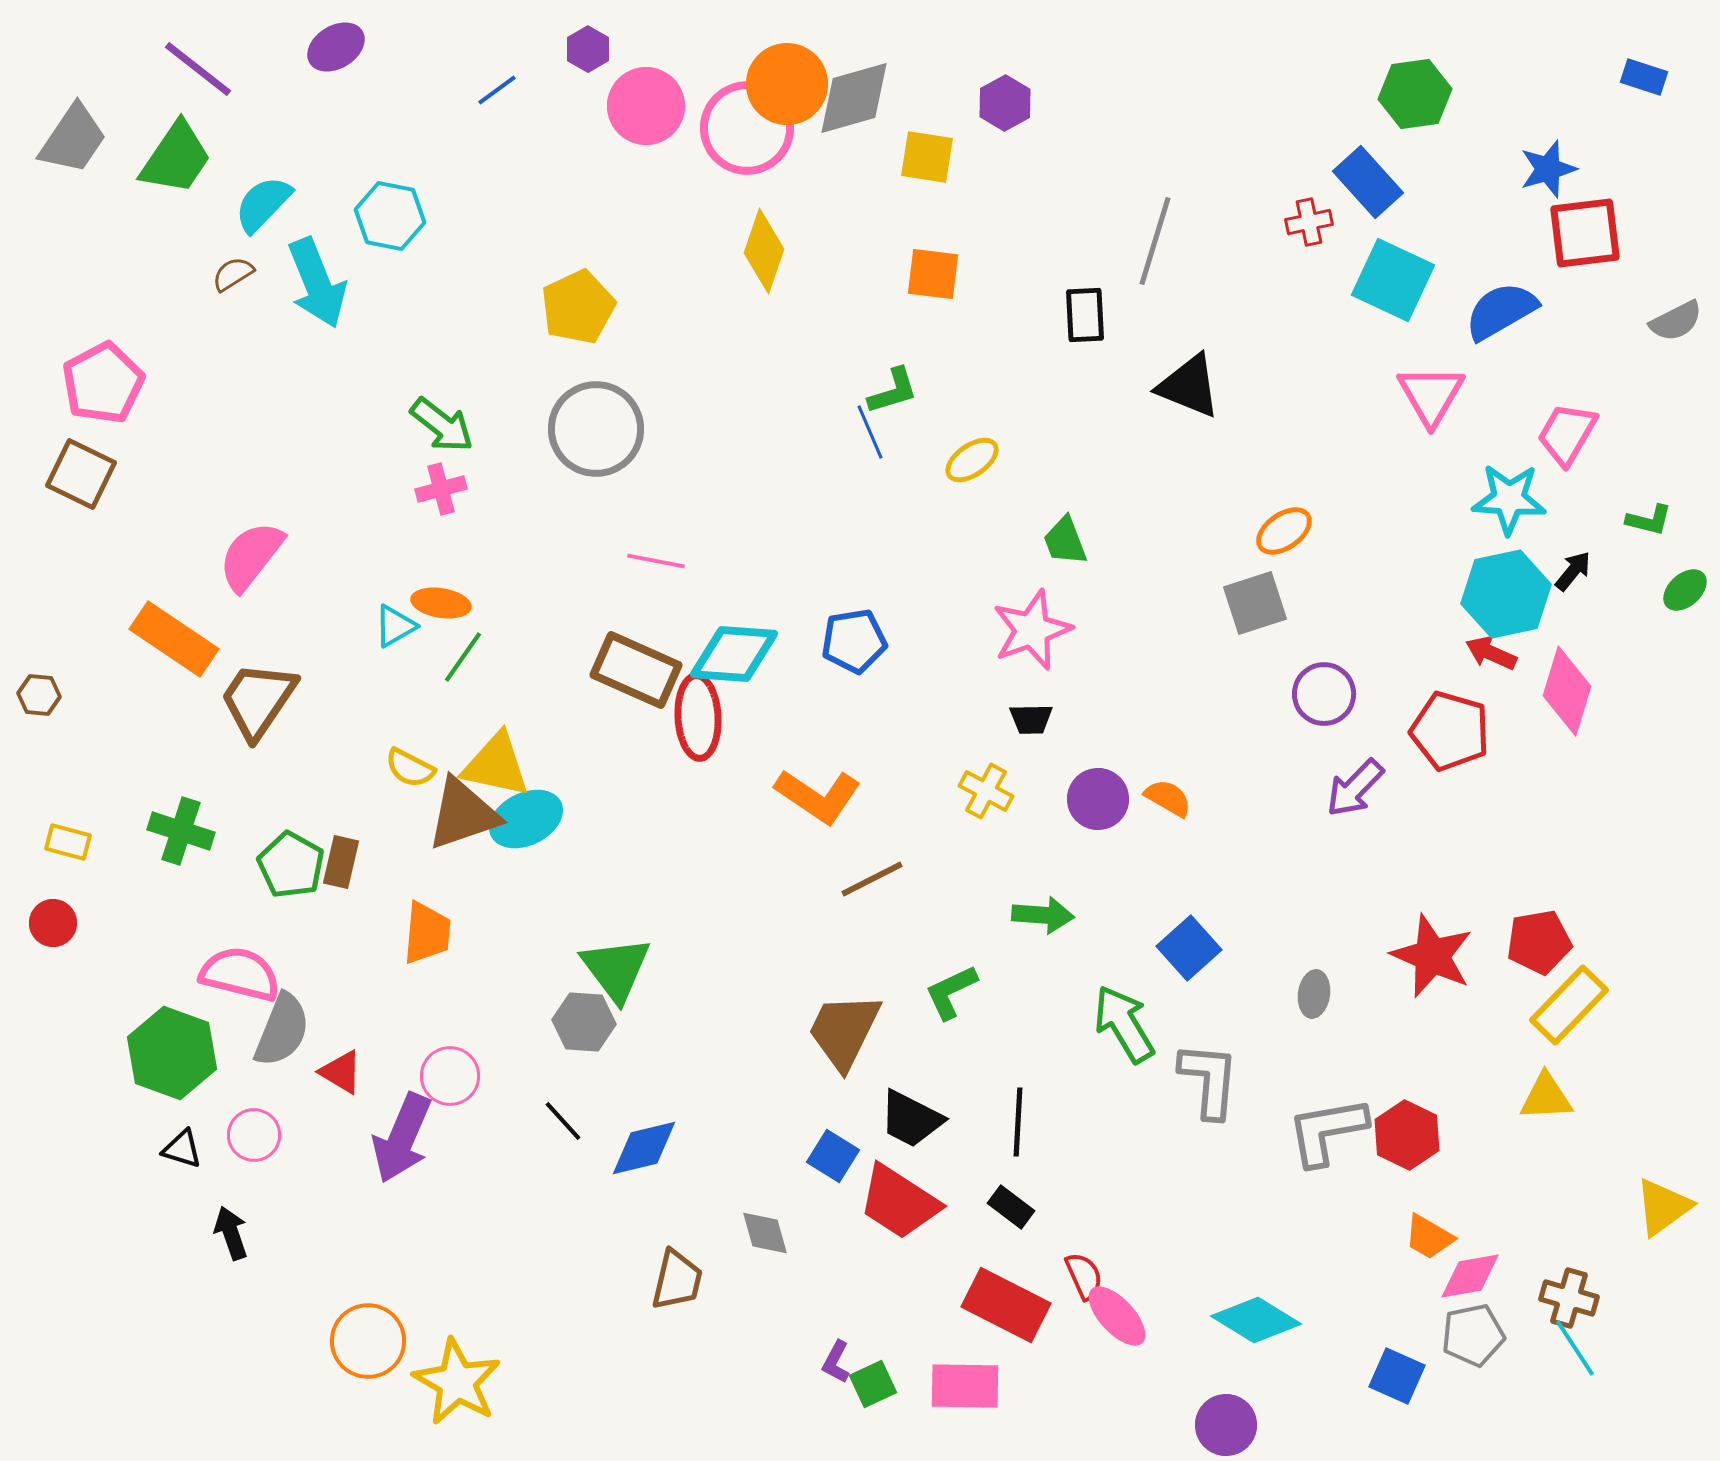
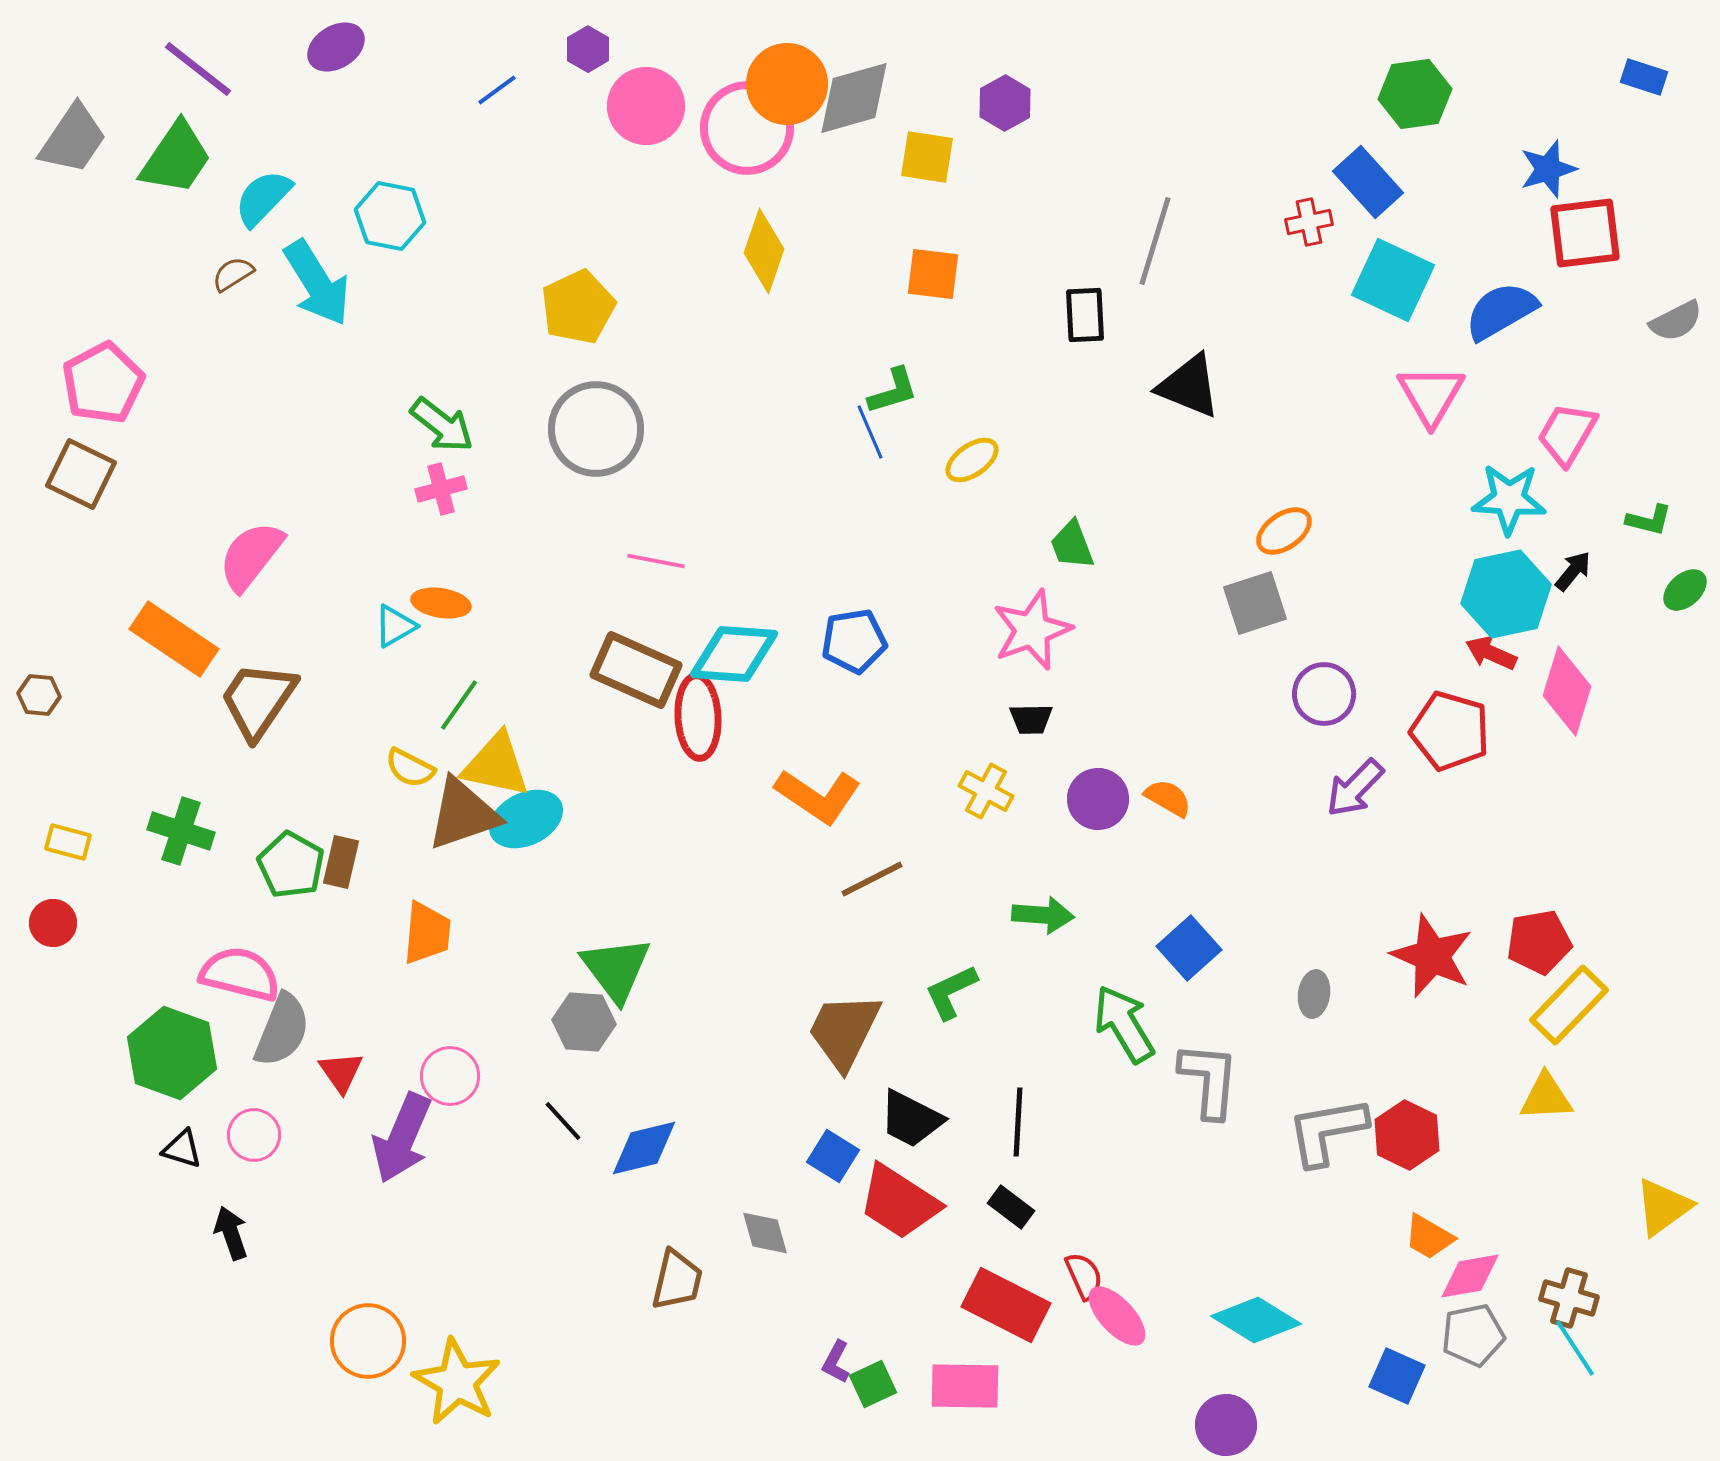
cyan semicircle at (263, 204): moved 6 px up
cyan arrow at (317, 283): rotated 10 degrees counterclockwise
green trapezoid at (1065, 541): moved 7 px right, 4 px down
green line at (463, 657): moved 4 px left, 48 px down
red triangle at (341, 1072): rotated 24 degrees clockwise
